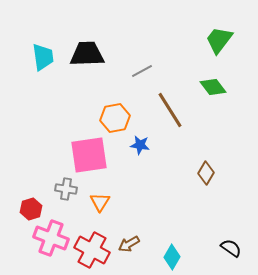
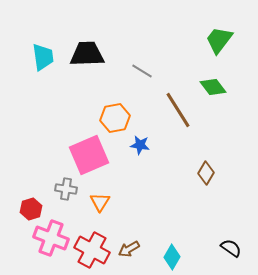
gray line: rotated 60 degrees clockwise
brown line: moved 8 px right
pink square: rotated 15 degrees counterclockwise
brown arrow: moved 5 px down
